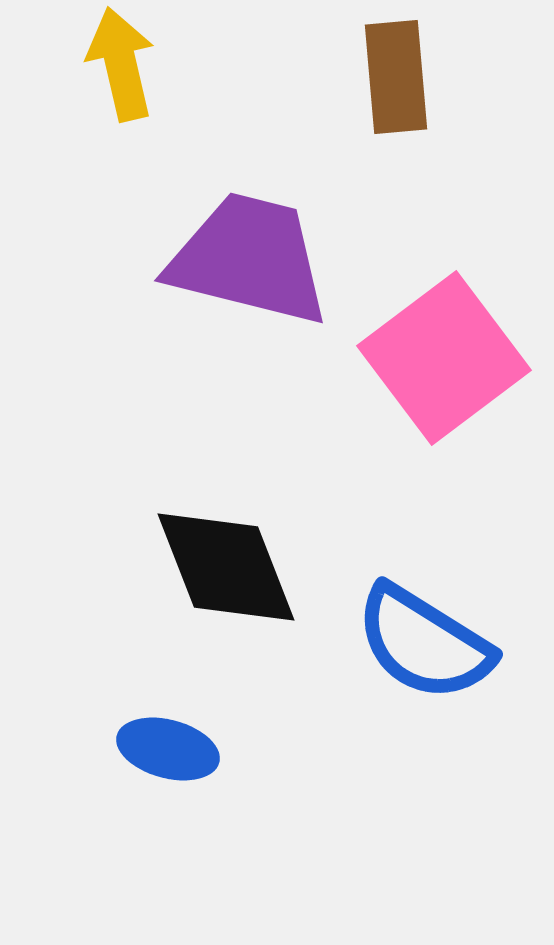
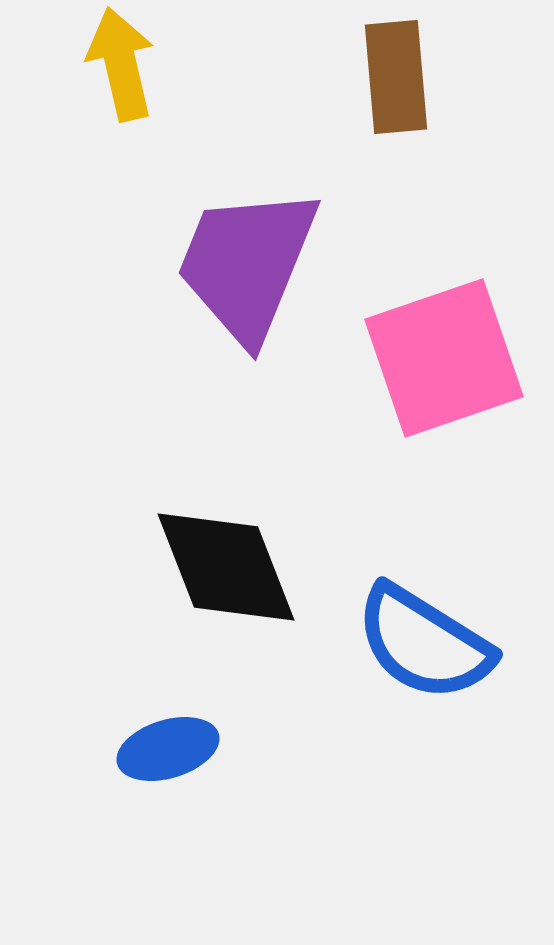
purple trapezoid: moved 2 px left, 5 px down; rotated 82 degrees counterclockwise
pink square: rotated 18 degrees clockwise
blue ellipse: rotated 32 degrees counterclockwise
